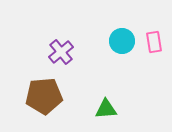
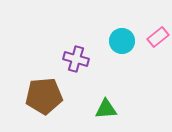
pink rectangle: moved 4 px right, 5 px up; rotated 60 degrees clockwise
purple cross: moved 15 px right, 7 px down; rotated 35 degrees counterclockwise
